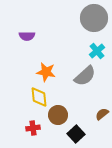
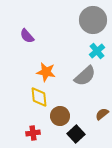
gray circle: moved 1 px left, 2 px down
purple semicircle: rotated 49 degrees clockwise
brown circle: moved 2 px right, 1 px down
red cross: moved 5 px down
